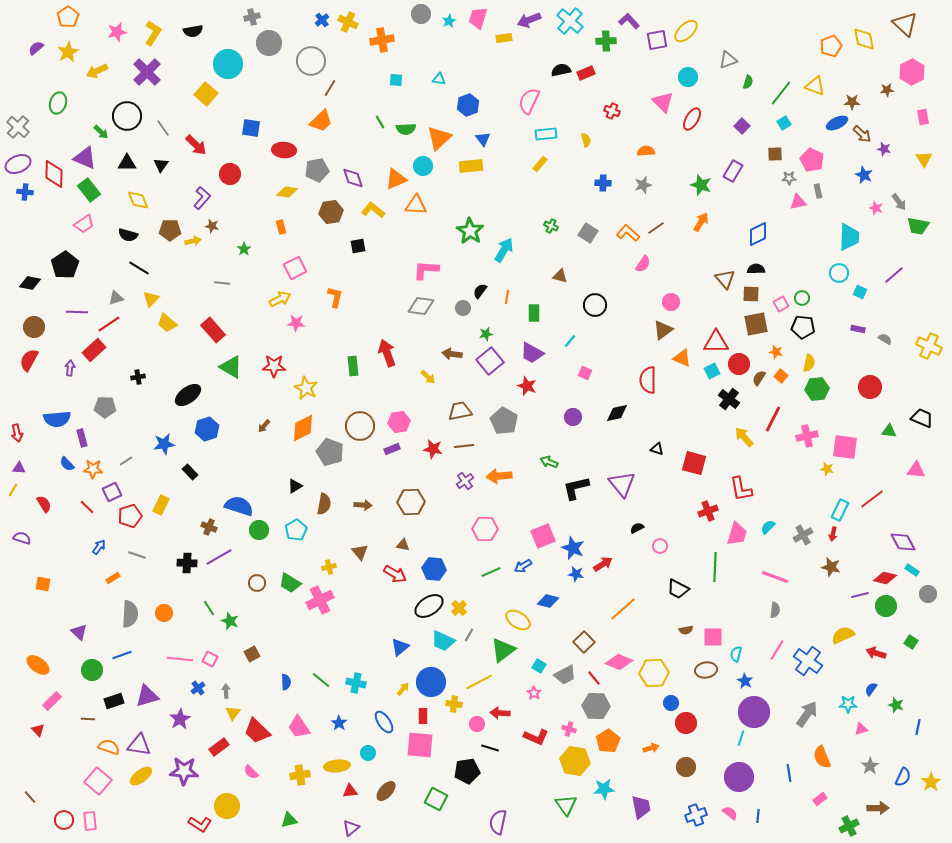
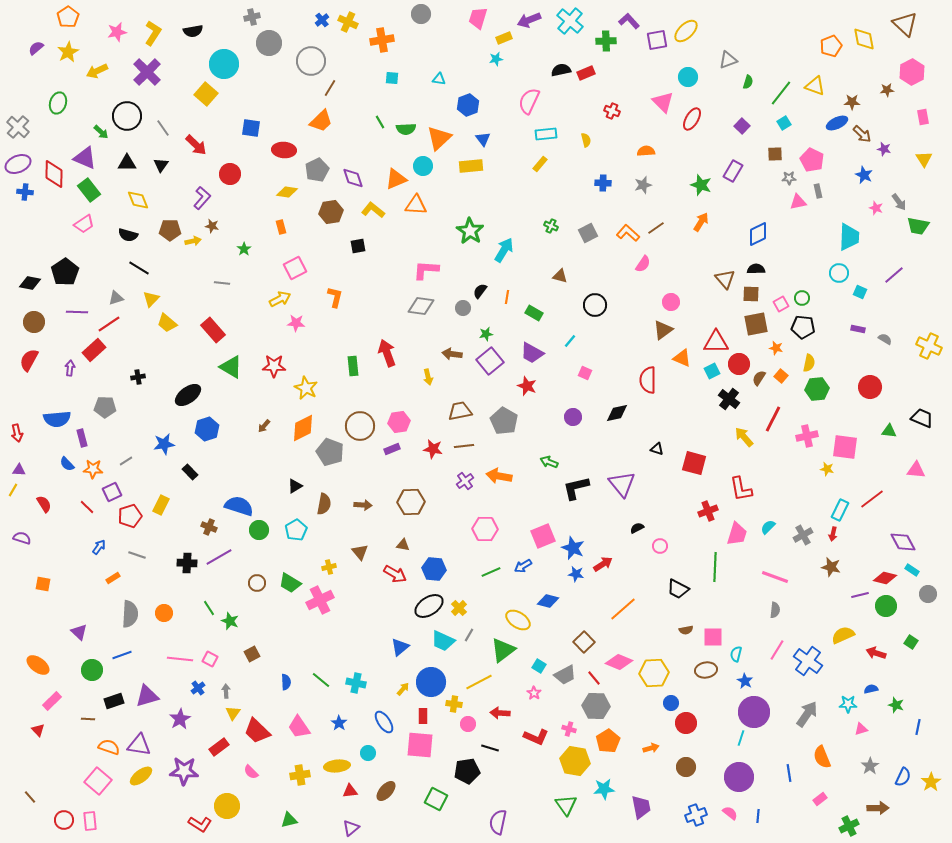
cyan star at (449, 21): moved 47 px right, 38 px down; rotated 16 degrees clockwise
yellow rectangle at (504, 38): rotated 14 degrees counterclockwise
cyan circle at (228, 64): moved 4 px left
cyan square at (396, 80): moved 4 px left, 2 px up
gray pentagon at (317, 170): rotated 15 degrees counterclockwise
gray square at (588, 233): rotated 30 degrees clockwise
black pentagon at (65, 265): moved 7 px down
green rectangle at (534, 313): rotated 60 degrees counterclockwise
brown circle at (34, 327): moved 5 px up
orange star at (776, 352): moved 4 px up
yellow arrow at (428, 377): rotated 35 degrees clockwise
purple triangle at (19, 468): moved 2 px down
orange arrow at (499, 476): rotated 15 degrees clockwise
blue semicircle at (871, 689): rotated 40 degrees clockwise
pink circle at (477, 724): moved 9 px left
